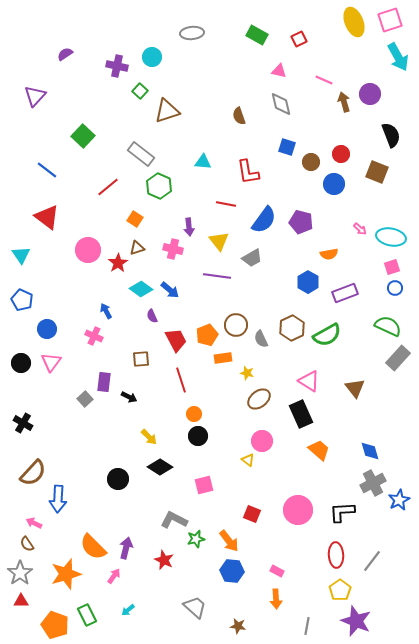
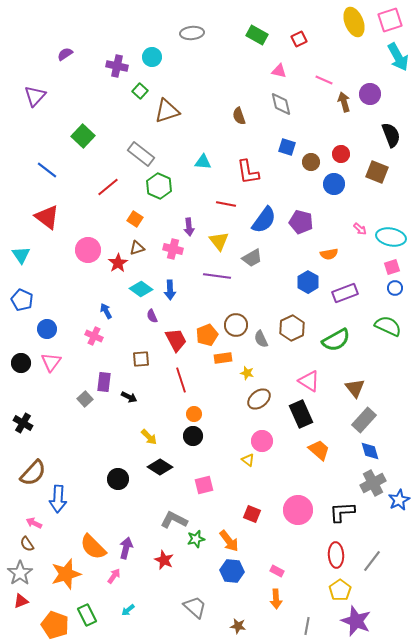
blue arrow at (170, 290): rotated 48 degrees clockwise
green semicircle at (327, 335): moved 9 px right, 5 px down
gray rectangle at (398, 358): moved 34 px left, 62 px down
black circle at (198, 436): moved 5 px left
red triangle at (21, 601): rotated 21 degrees counterclockwise
